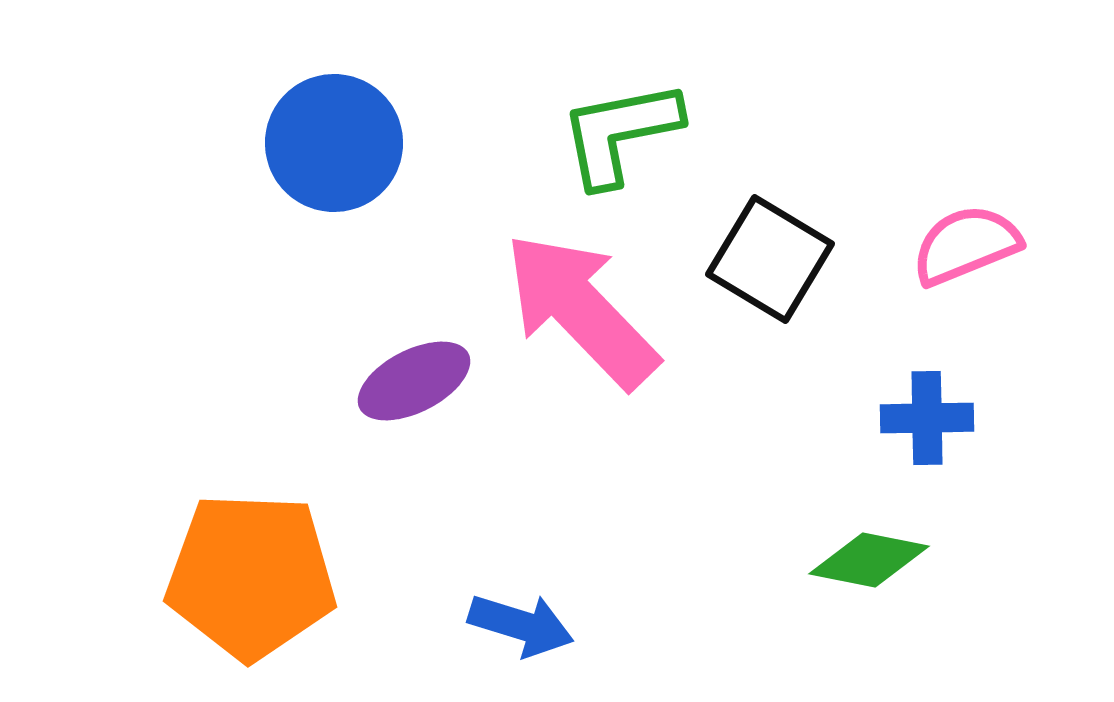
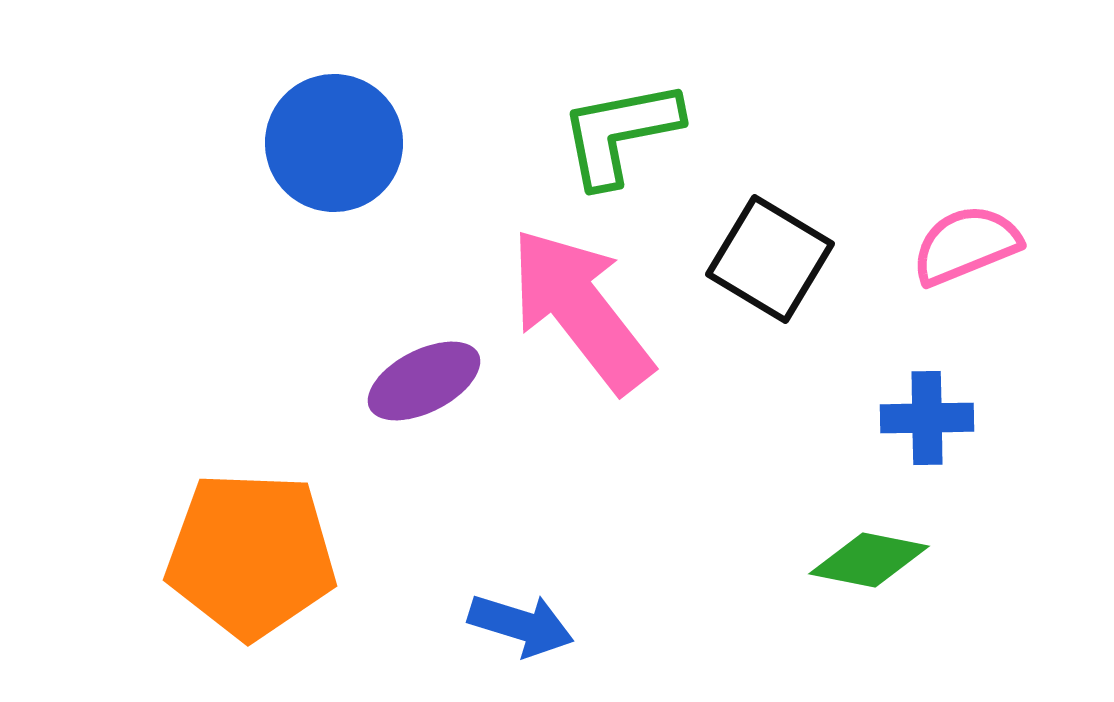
pink arrow: rotated 6 degrees clockwise
purple ellipse: moved 10 px right
orange pentagon: moved 21 px up
